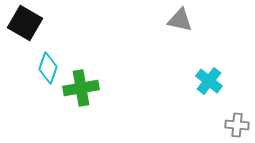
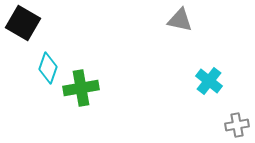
black square: moved 2 px left
gray cross: rotated 15 degrees counterclockwise
